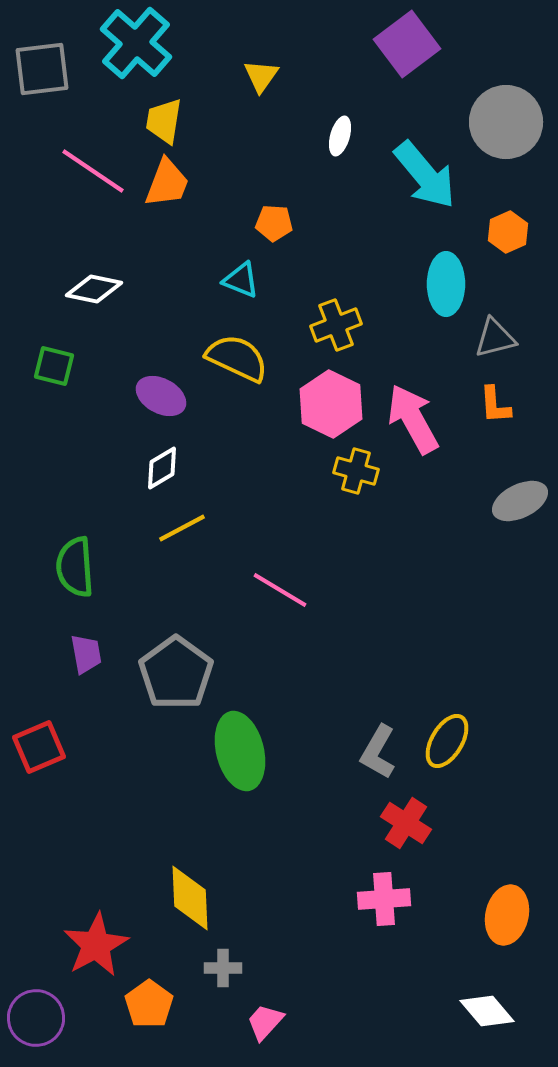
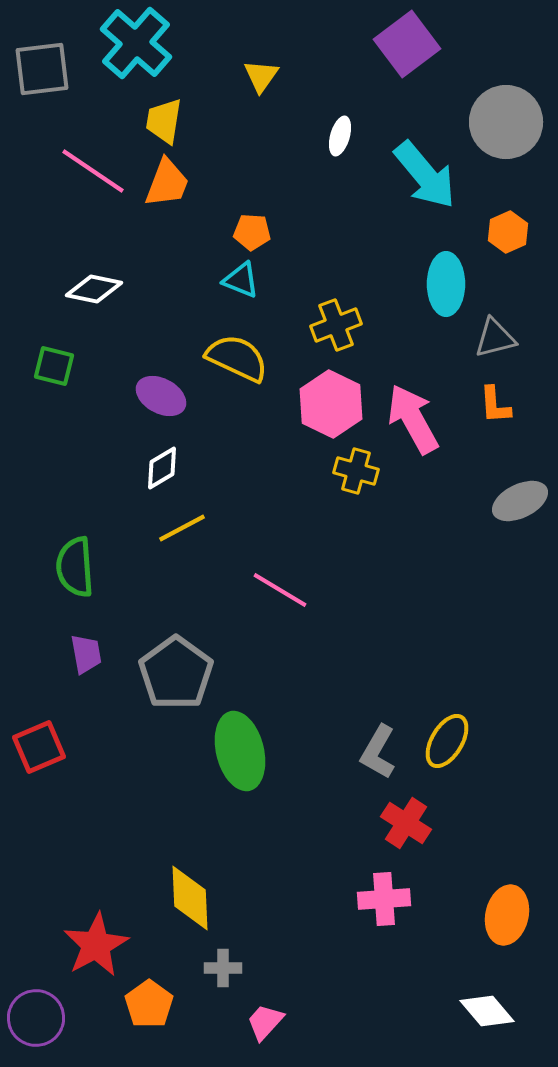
orange pentagon at (274, 223): moved 22 px left, 9 px down
